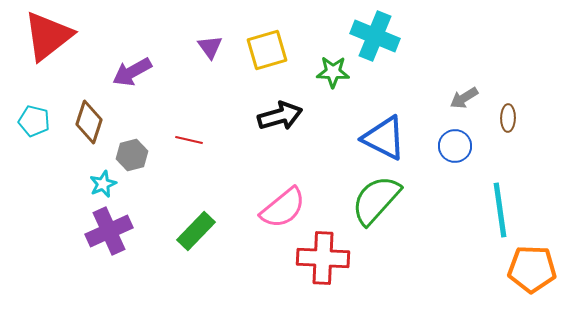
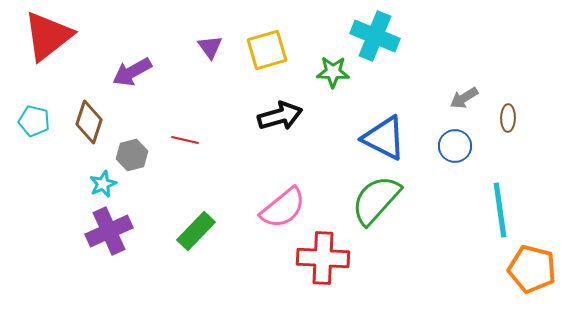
red line: moved 4 px left
orange pentagon: rotated 12 degrees clockwise
